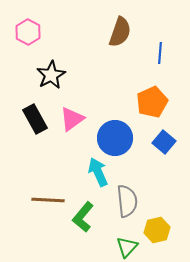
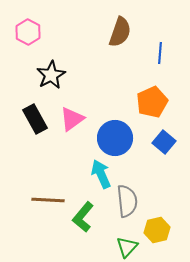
cyan arrow: moved 3 px right, 2 px down
